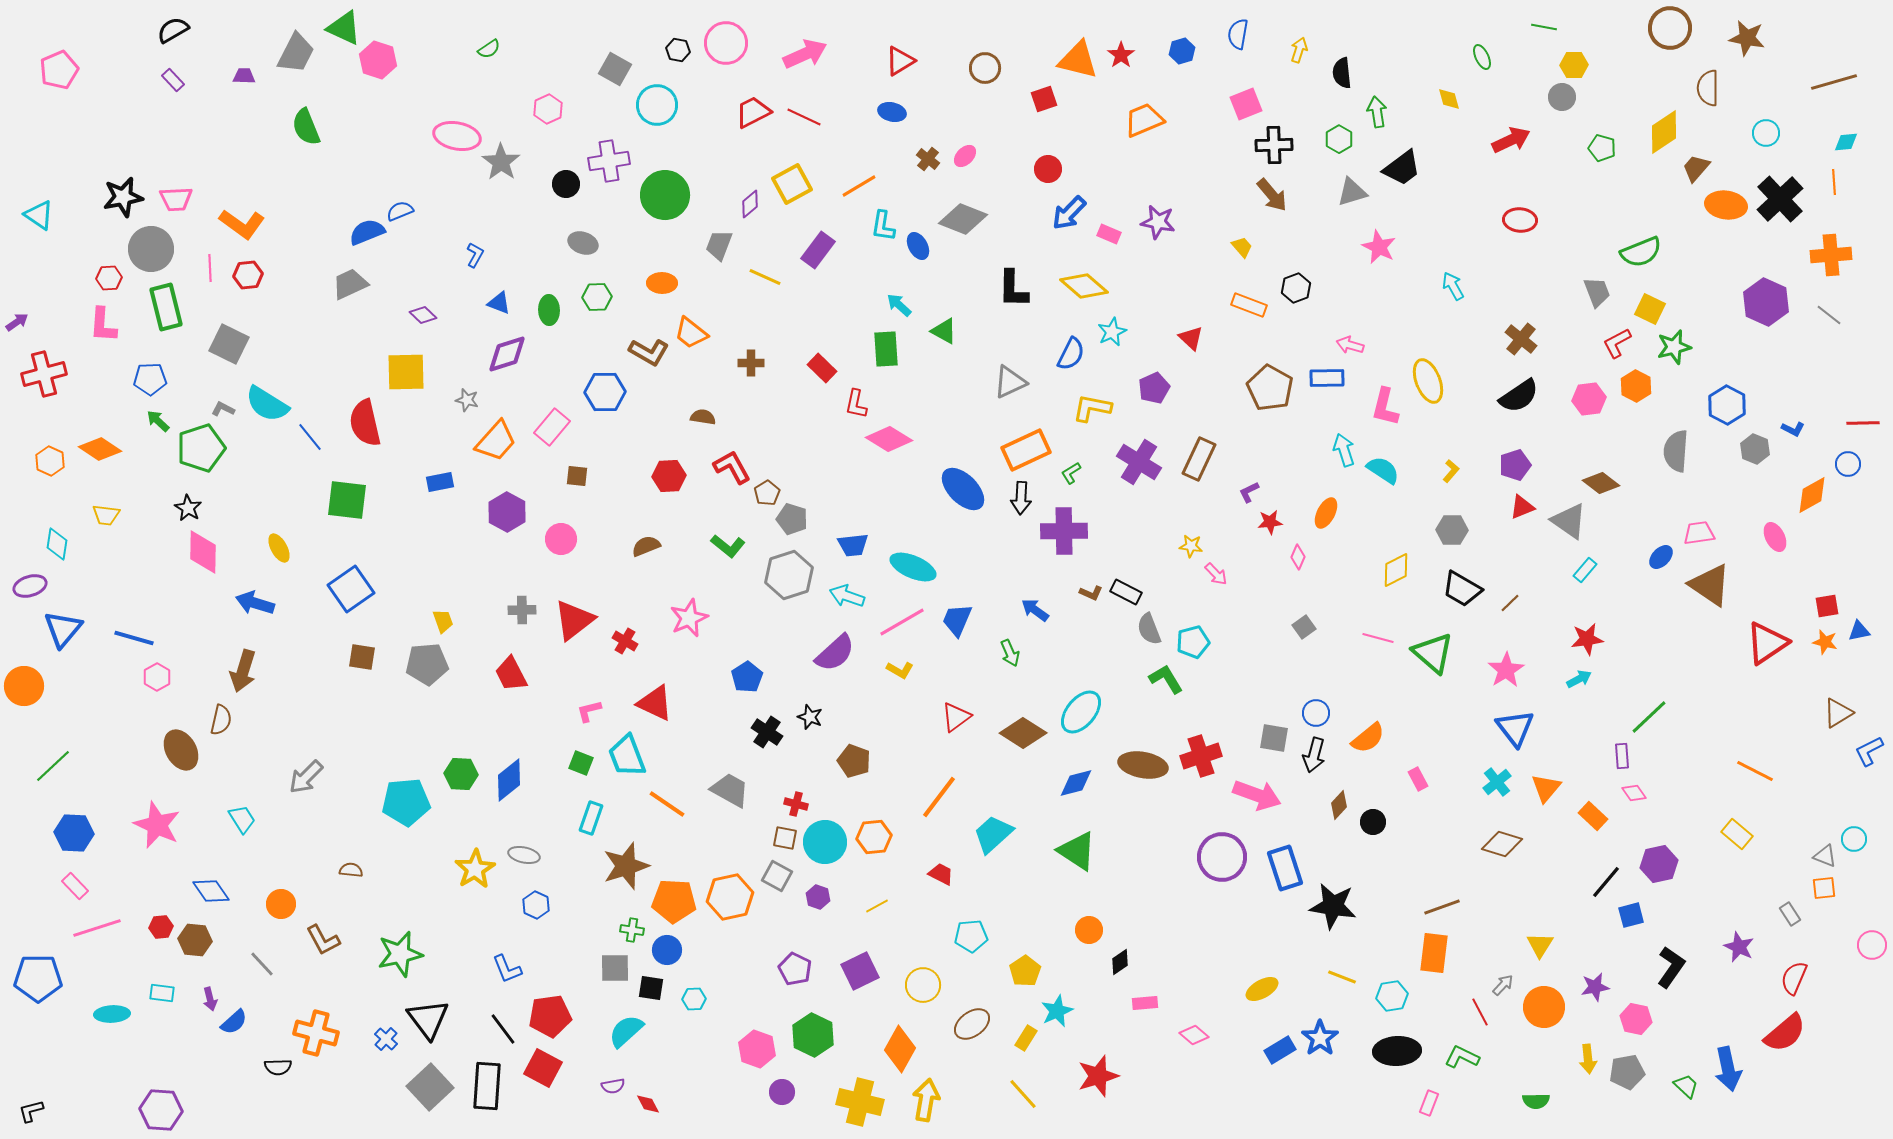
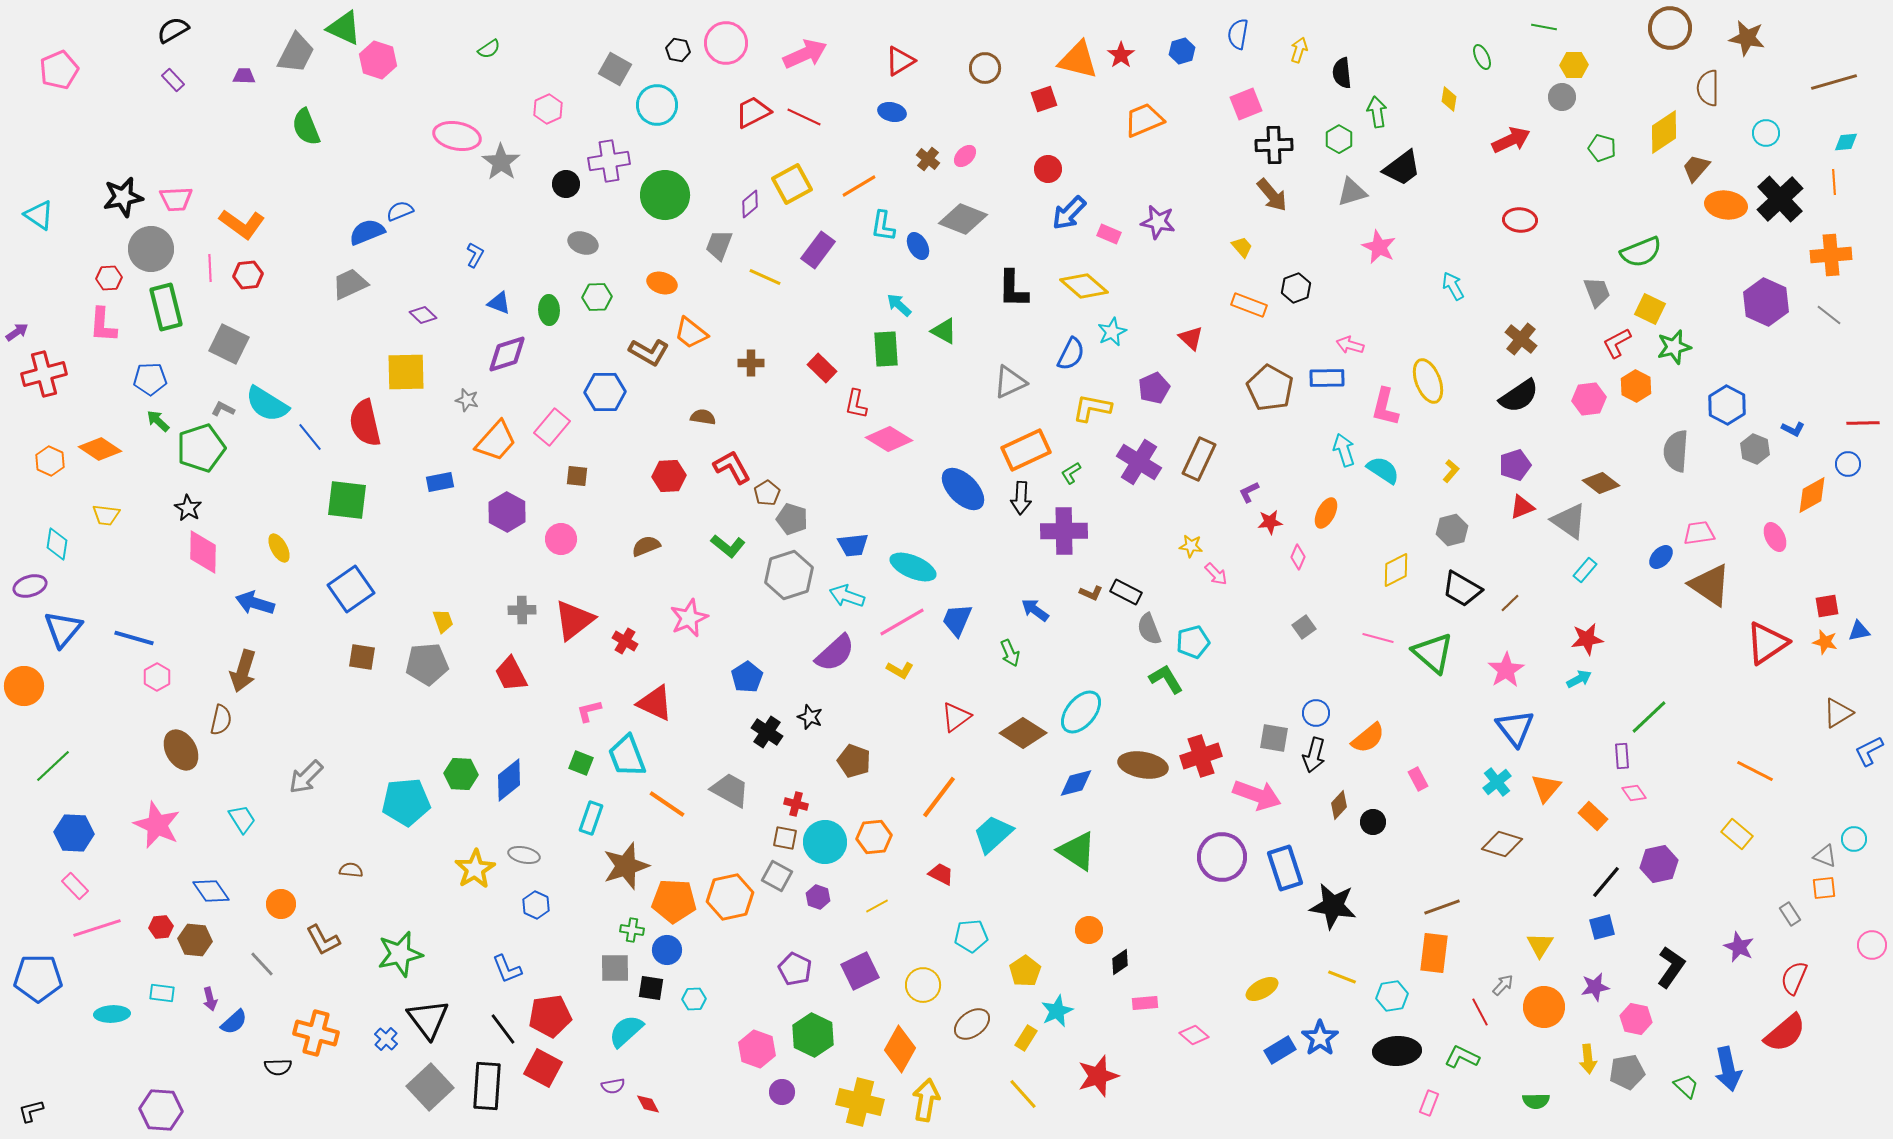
yellow diamond at (1449, 99): rotated 25 degrees clockwise
orange ellipse at (662, 283): rotated 16 degrees clockwise
purple arrow at (17, 322): moved 10 px down
gray hexagon at (1452, 530): rotated 16 degrees counterclockwise
blue square at (1631, 915): moved 29 px left, 12 px down
